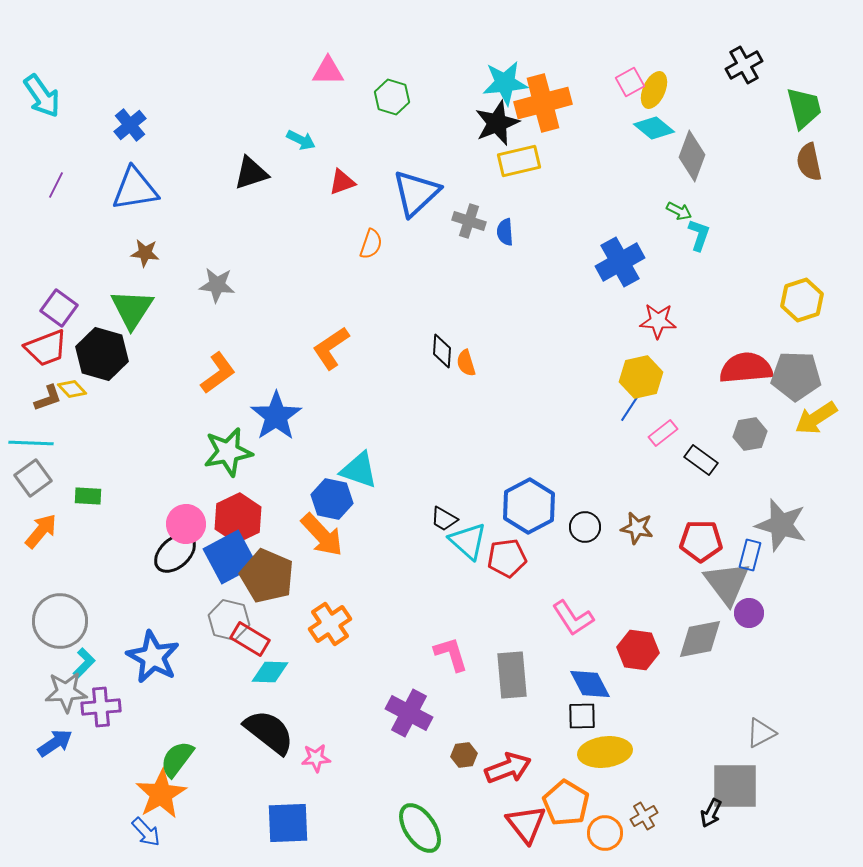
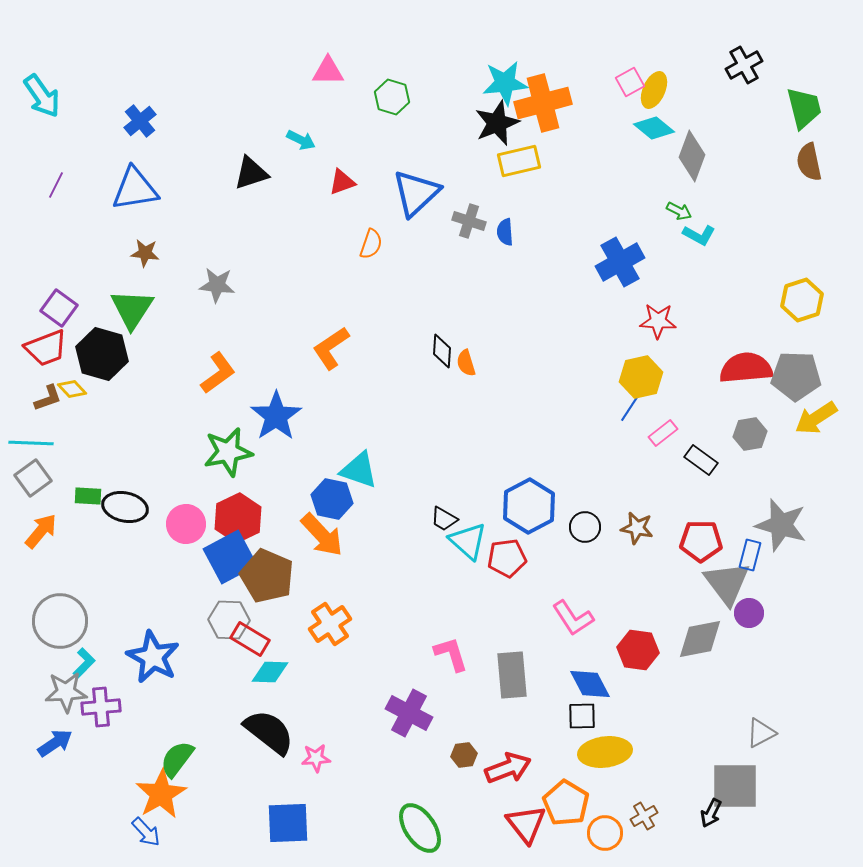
blue cross at (130, 125): moved 10 px right, 4 px up
cyan L-shape at (699, 235): rotated 100 degrees clockwise
black ellipse at (175, 553): moved 50 px left, 46 px up; rotated 54 degrees clockwise
gray hexagon at (229, 620): rotated 12 degrees counterclockwise
